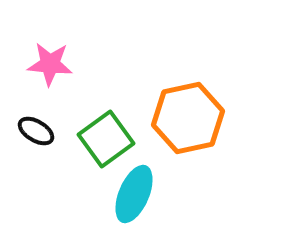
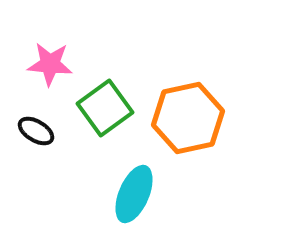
green square: moved 1 px left, 31 px up
